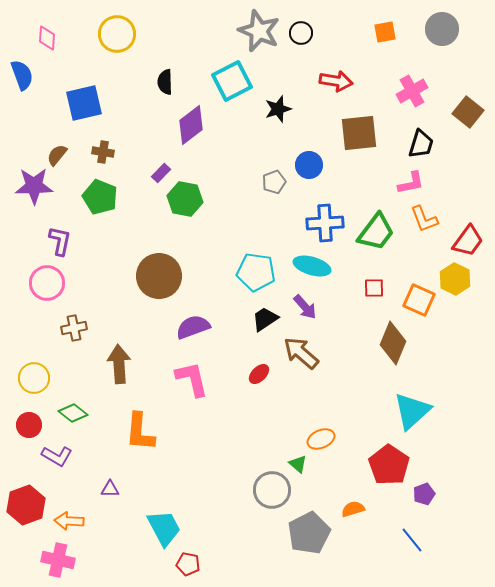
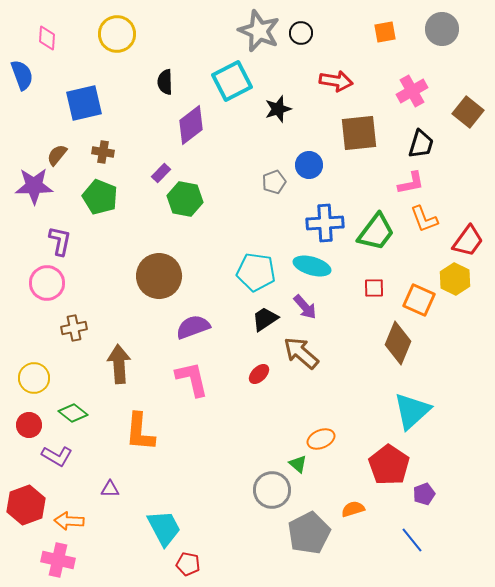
brown diamond at (393, 343): moved 5 px right
